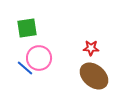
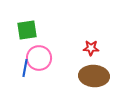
green square: moved 2 px down
blue line: rotated 60 degrees clockwise
brown ellipse: rotated 36 degrees counterclockwise
